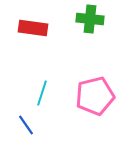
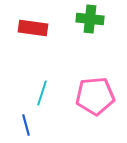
pink pentagon: rotated 9 degrees clockwise
blue line: rotated 20 degrees clockwise
